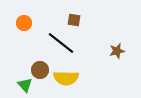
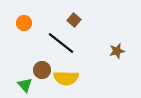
brown square: rotated 32 degrees clockwise
brown circle: moved 2 px right
